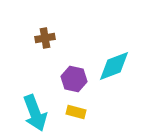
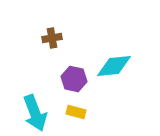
brown cross: moved 7 px right
cyan diamond: rotated 15 degrees clockwise
